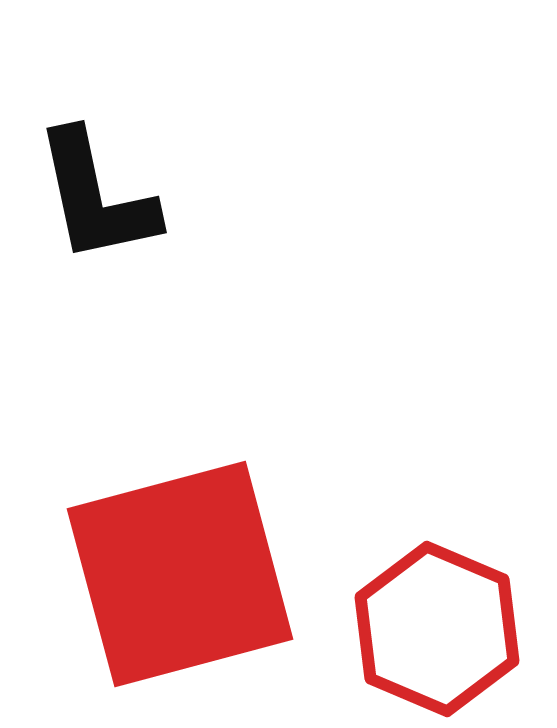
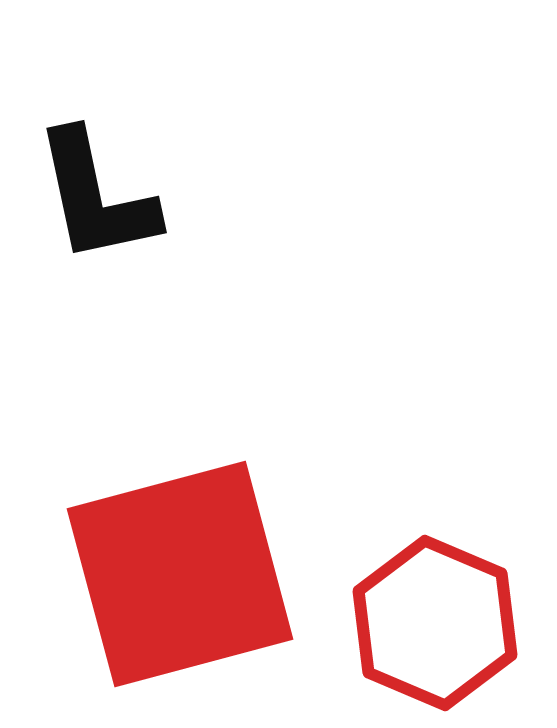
red hexagon: moved 2 px left, 6 px up
